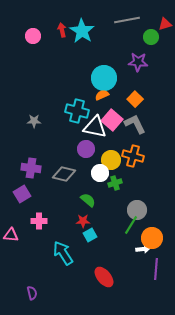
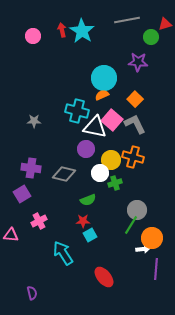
orange cross: moved 1 px down
green semicircle: rotated 119 degrees clockwise
pink cross: rotated 28 degrees counterclockwise
